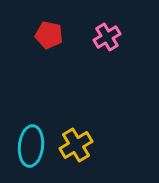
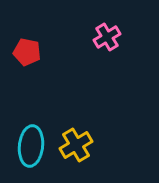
red pentagon: moved 22 px left, 17 px down
